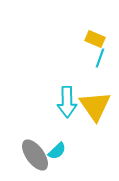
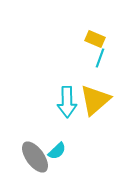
yellow triangle: moved 6 px up; rotated 24 degrees clockwise
gray ellipse: moved 2 px down
